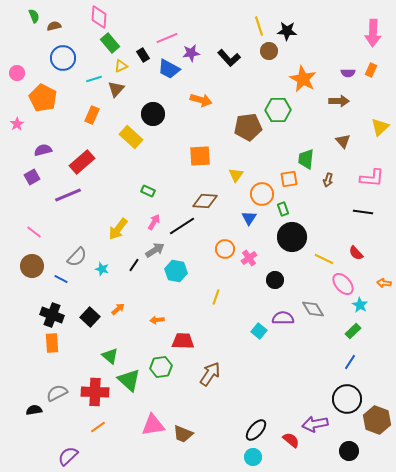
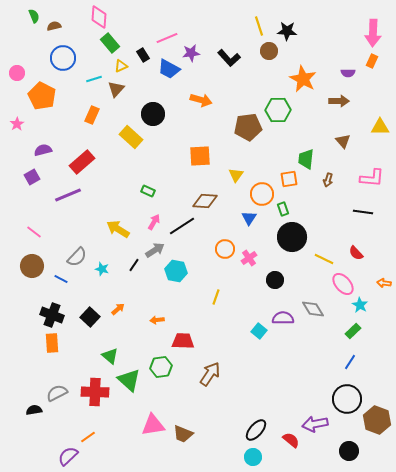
orange rectangle at (371, 70): moved 1 px right, 9 px up
orange pentagon at (43, 98): moved 1 px left, 2 px up
yellow triangle at (380, 127): rotated 42 degrees clockwise
yellow arrow at (118, 229): rotated 85 degrees clockwise
orange line at (98, 427): moved 10 px left, 10 px down
